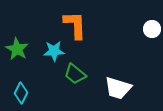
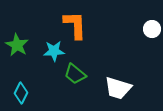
green star: moved 4 px up
